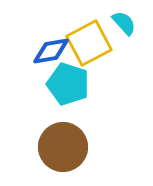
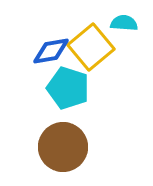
cyan semicircle: rotated 44 degrees counterclockwise
yellow square: moved 2 px right, 4 px down; rotated 12 degrees counterclockwise
cyan pentagon: moved 4 px down
